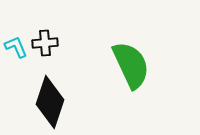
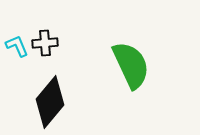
cyan L-shape: moved 1 px right, 1 px up
black diamond: rotated 21 degrees clockwise
